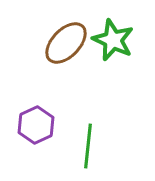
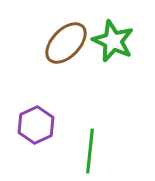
green star: moved 1 px down
green line: moved 2 px right, 5 px down
